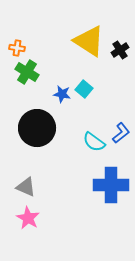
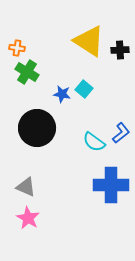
black cross: rotated 30 degrees clockwise
